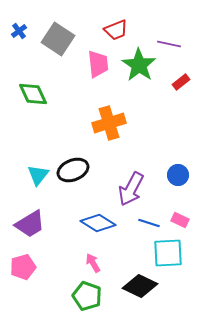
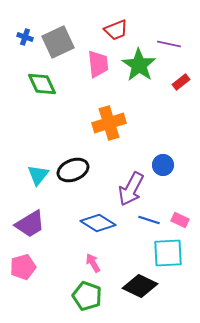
blue cross: moved 6 px right, 6 px down; rotated 35 degrees counterclockwise
gray square: moved 3 px down; rotated 32 degrees clockwise
green diamond: moved 9 px right, 10 px up
blue circle: moved 15 px left, 10 px up
blue line: moved 3 px up
